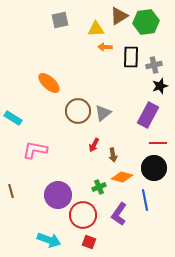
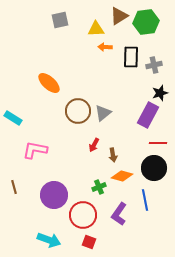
black star: moved 7 px down
orange diamond: moved 1 px up
brown line: moved 3 px right, 4 px up
purple circle: moved 4 px left
